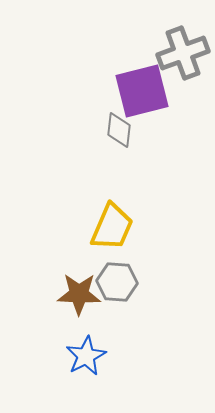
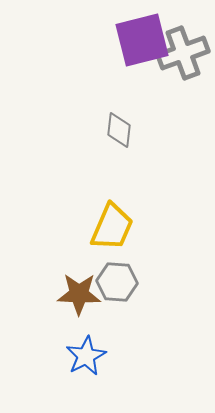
purple square: moved 51 px up
